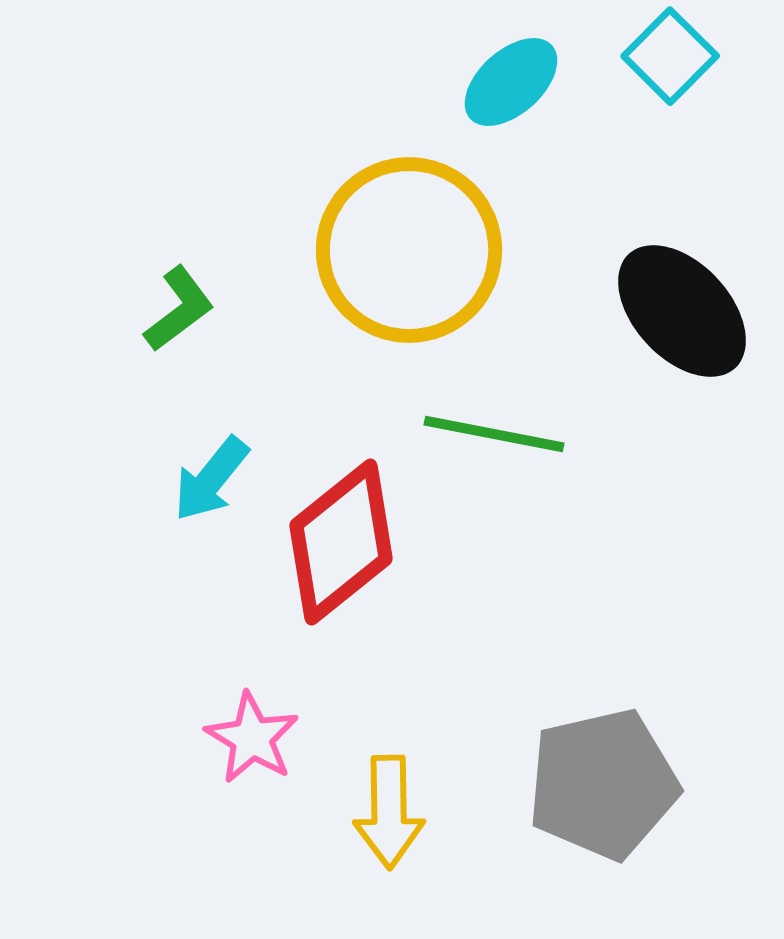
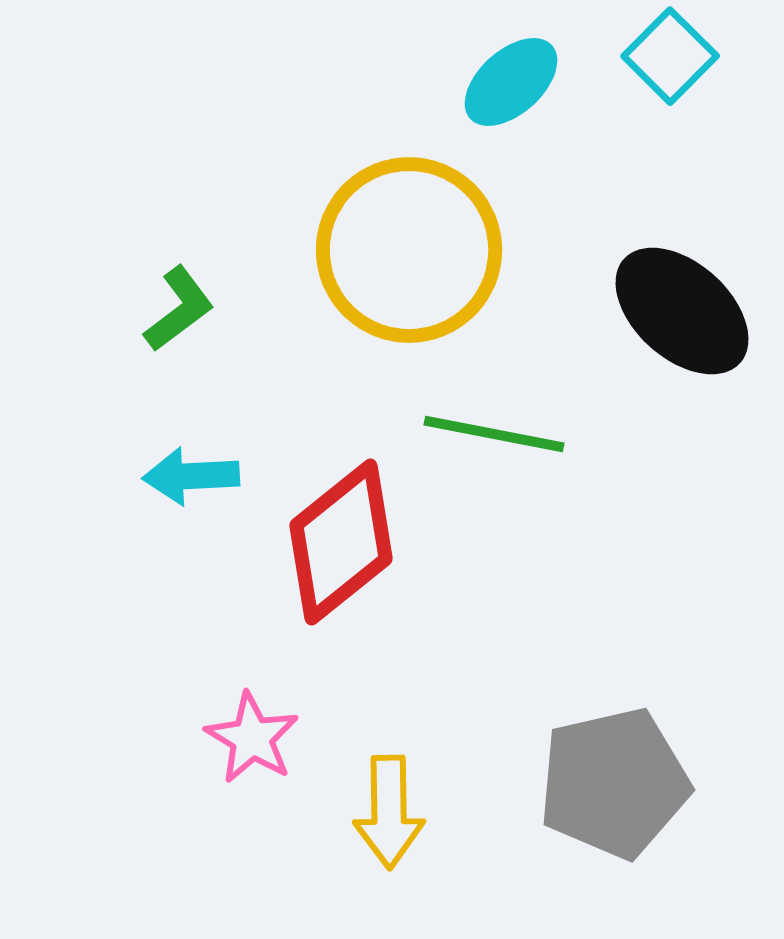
black ellipse: rotated 5 degrees counterclockwise
cyan arrow: moved 20 px left, 3 px up; rotated 48 degrees clockwise
gray pentagon: moved 11 px right, 1 px up
